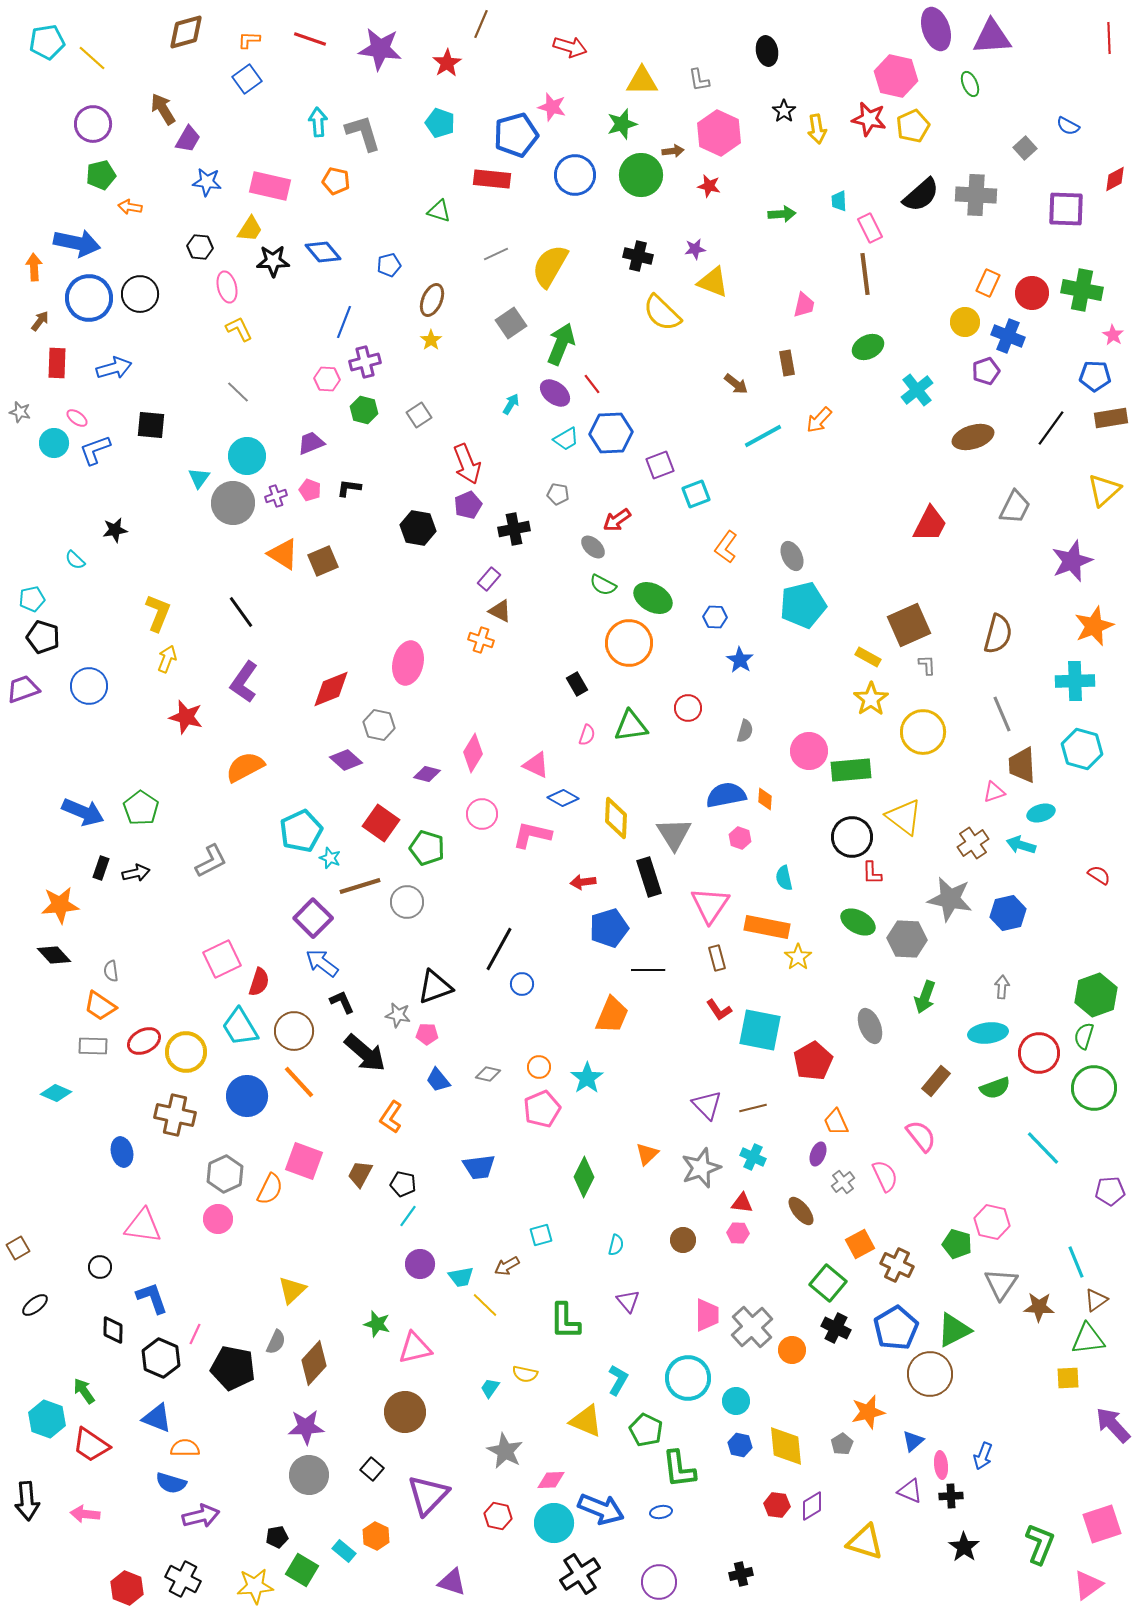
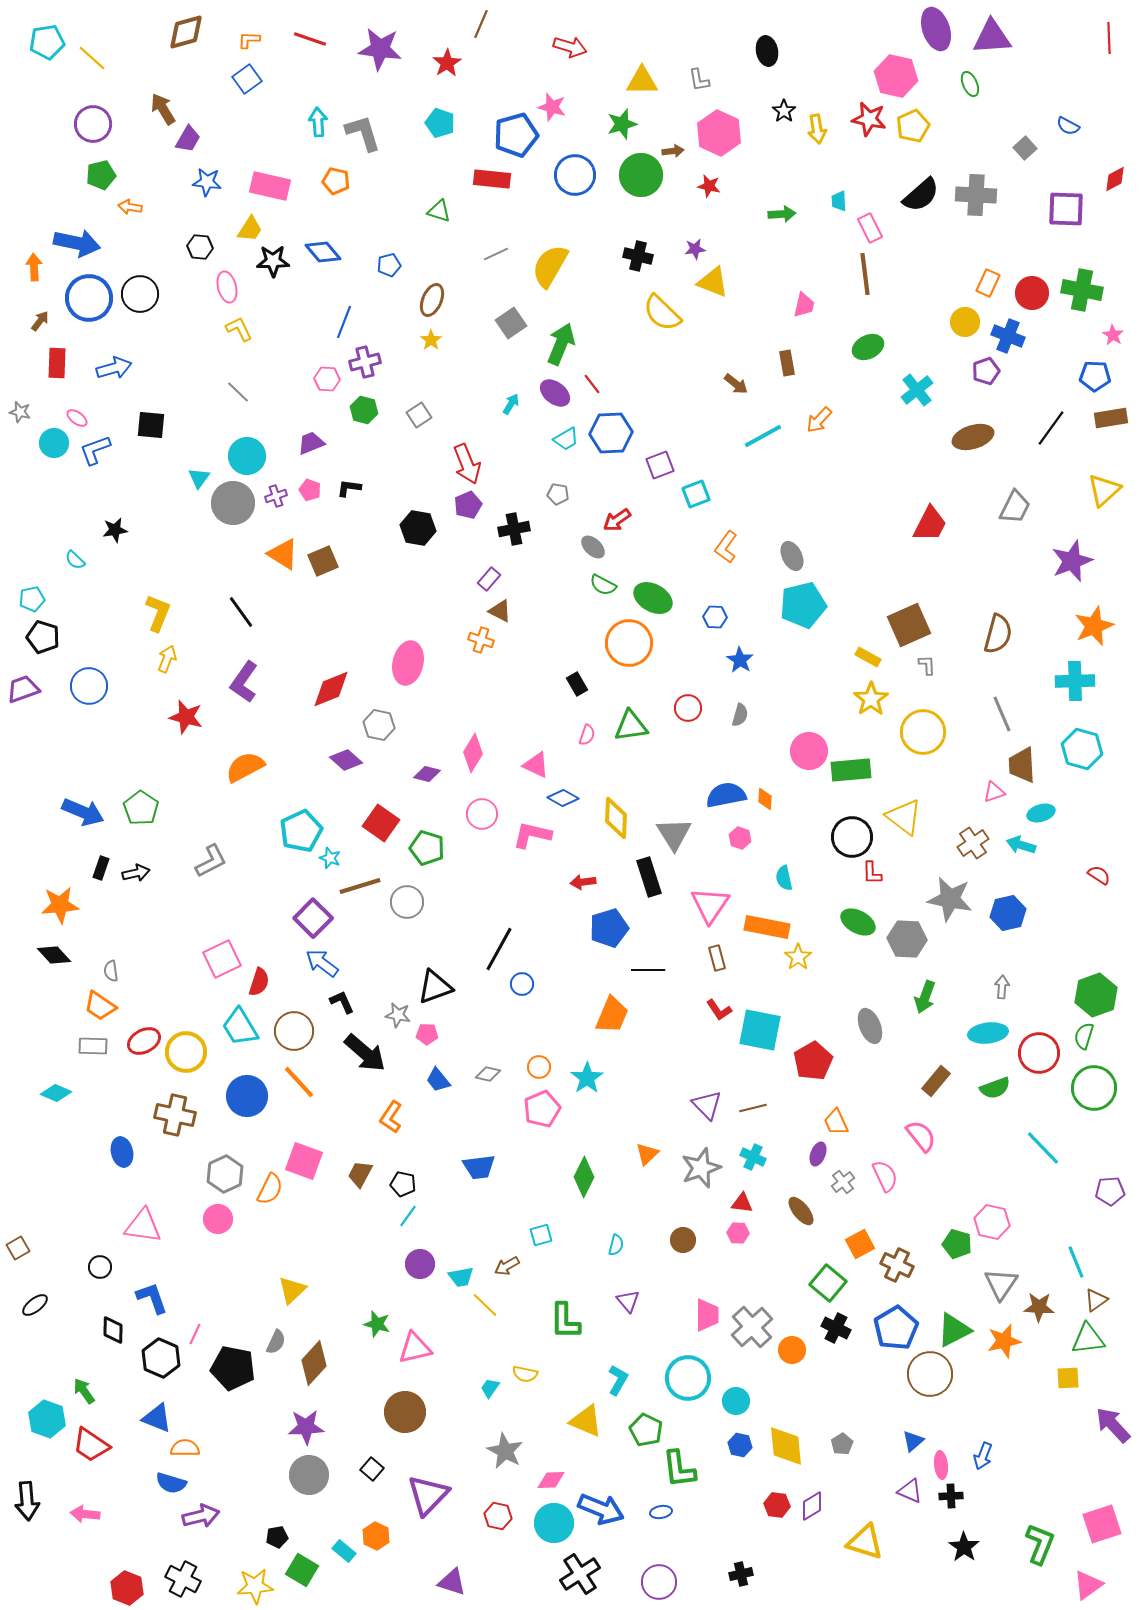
gray semicircle at (745, 731): moved 5 px left, 16 px up
orange star at (868, 1412): moved 136 px right, 71 px up
